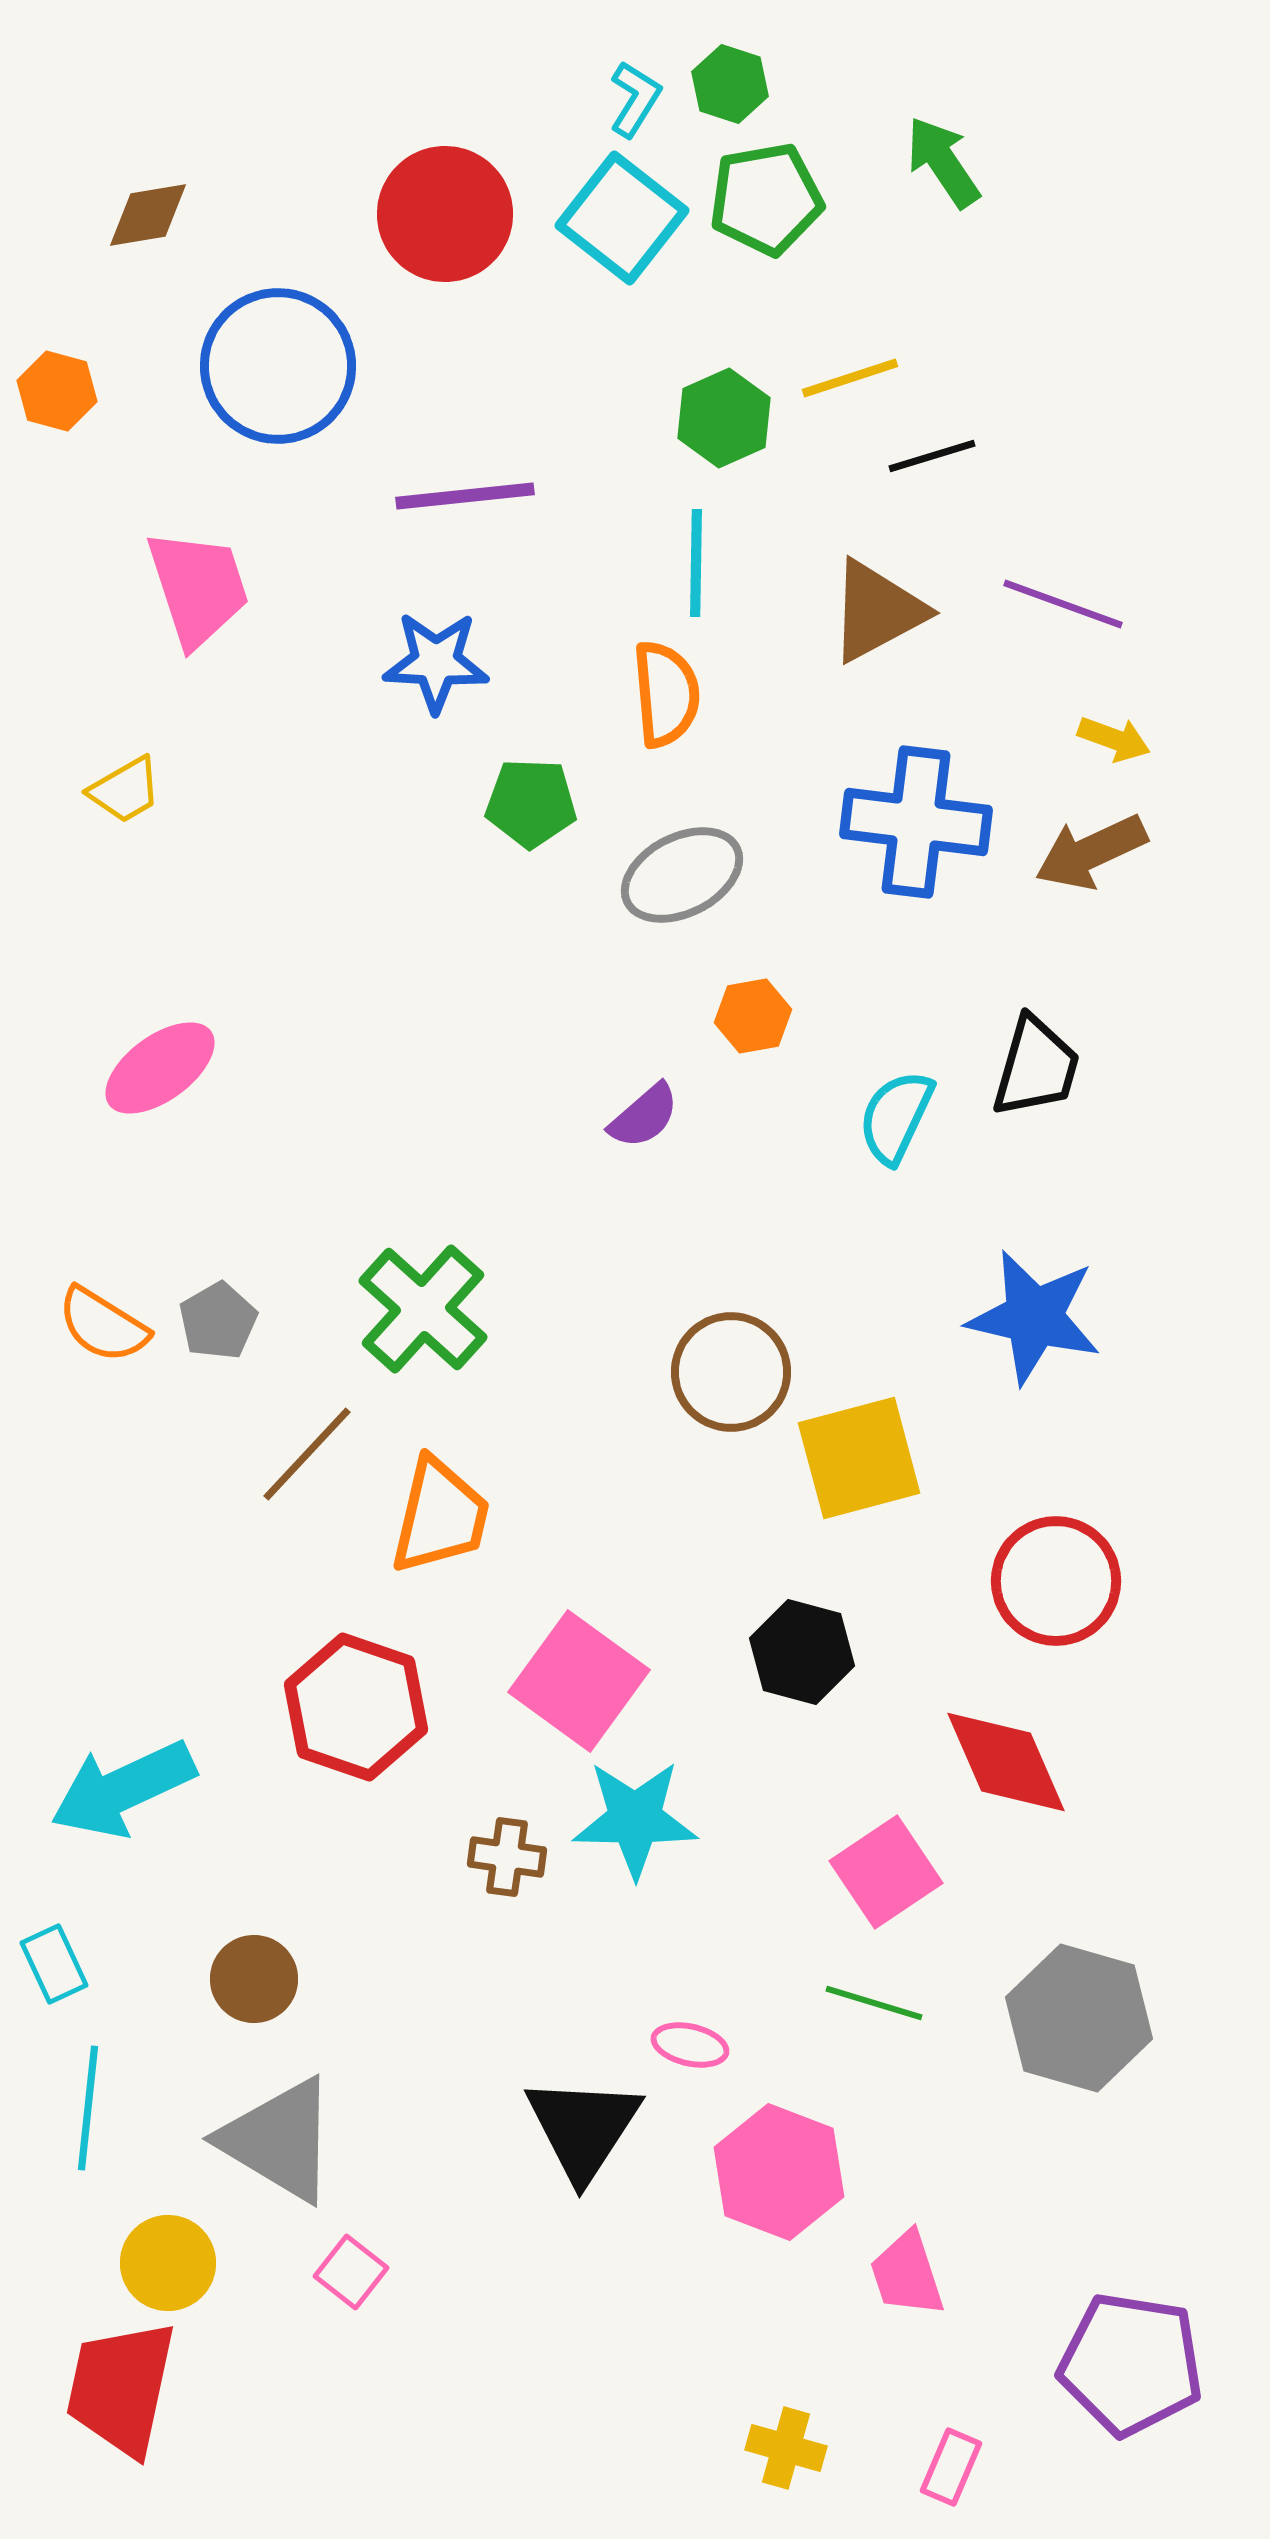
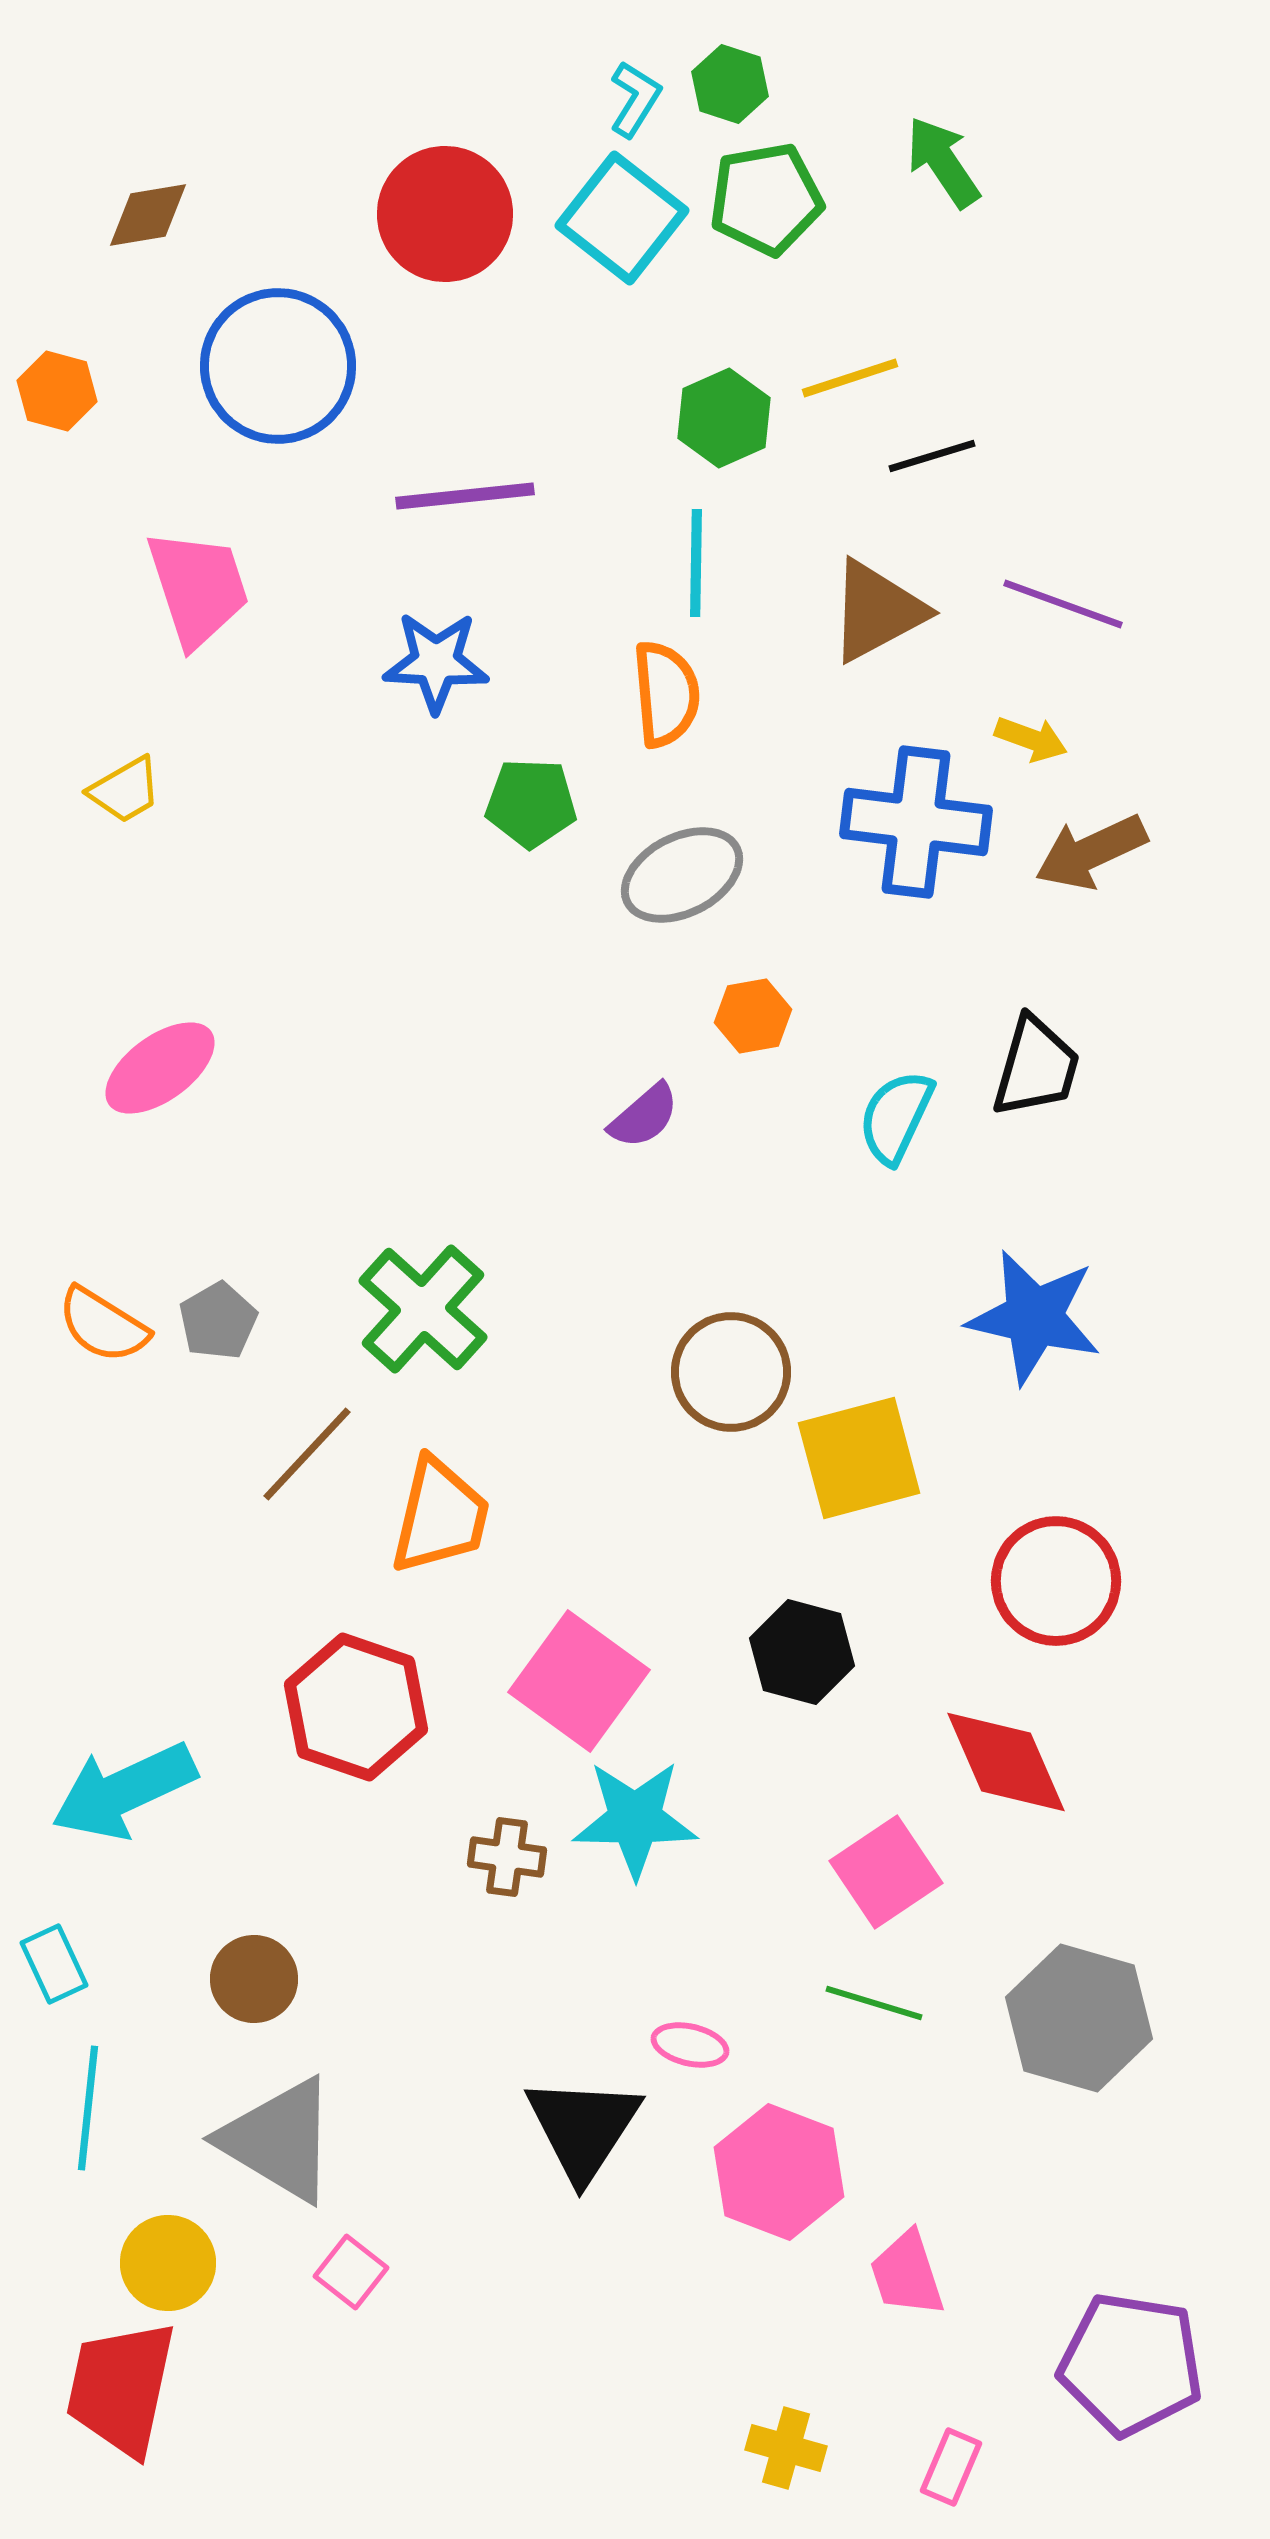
yellow arrow at (1114, 739): moved 83 px left
cyan arrow at (123, 1789): moved 1 px right, 2 px down
